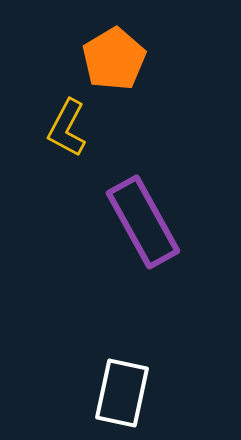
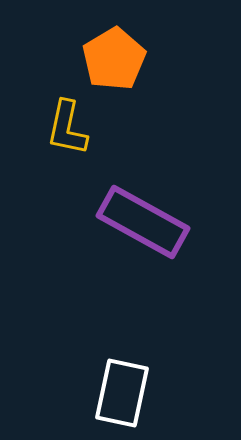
yellow L-shape: rotated 16 degrees counterclockwise
purple rectangle: rotated 32 degrees counterclockwise
